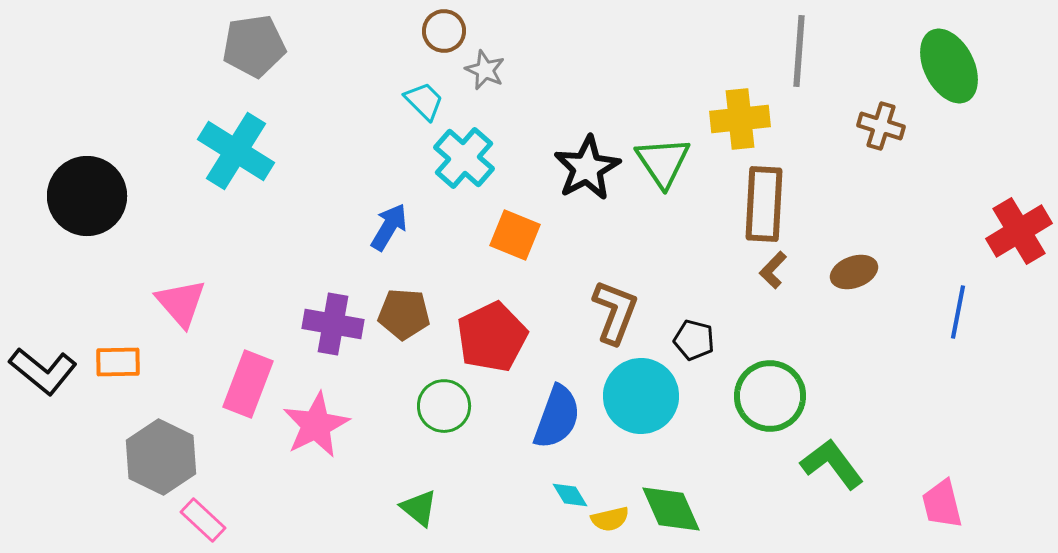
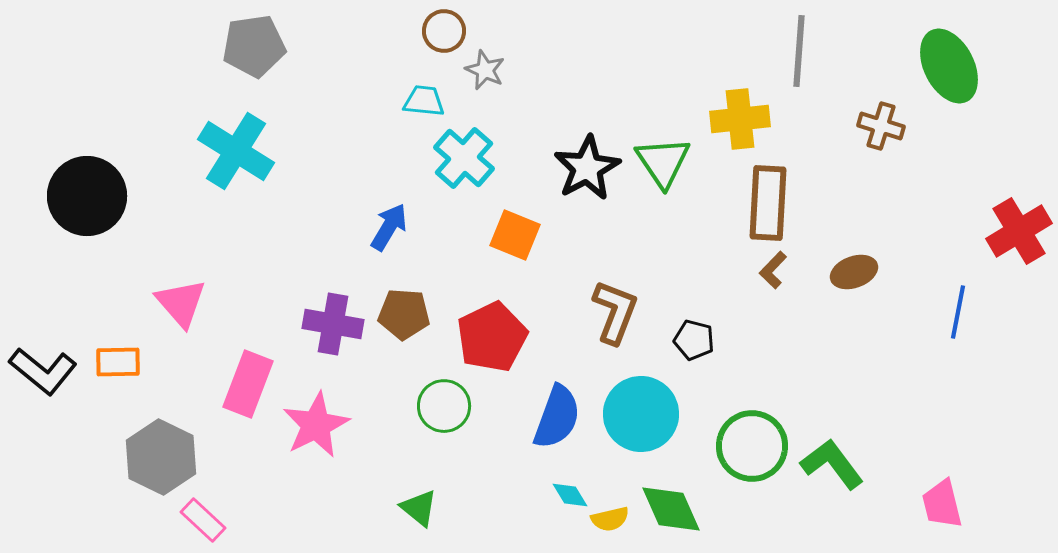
cyan trapezoid at (424, 101): rotated 39 degrees counterclockwise
brown rectangle at (764, 204): moved 4 px right, 1 px up
cyan circle at (641, 396): moved 18 px down
green circle at (770, 396): moved 18 px left, 50 px down
